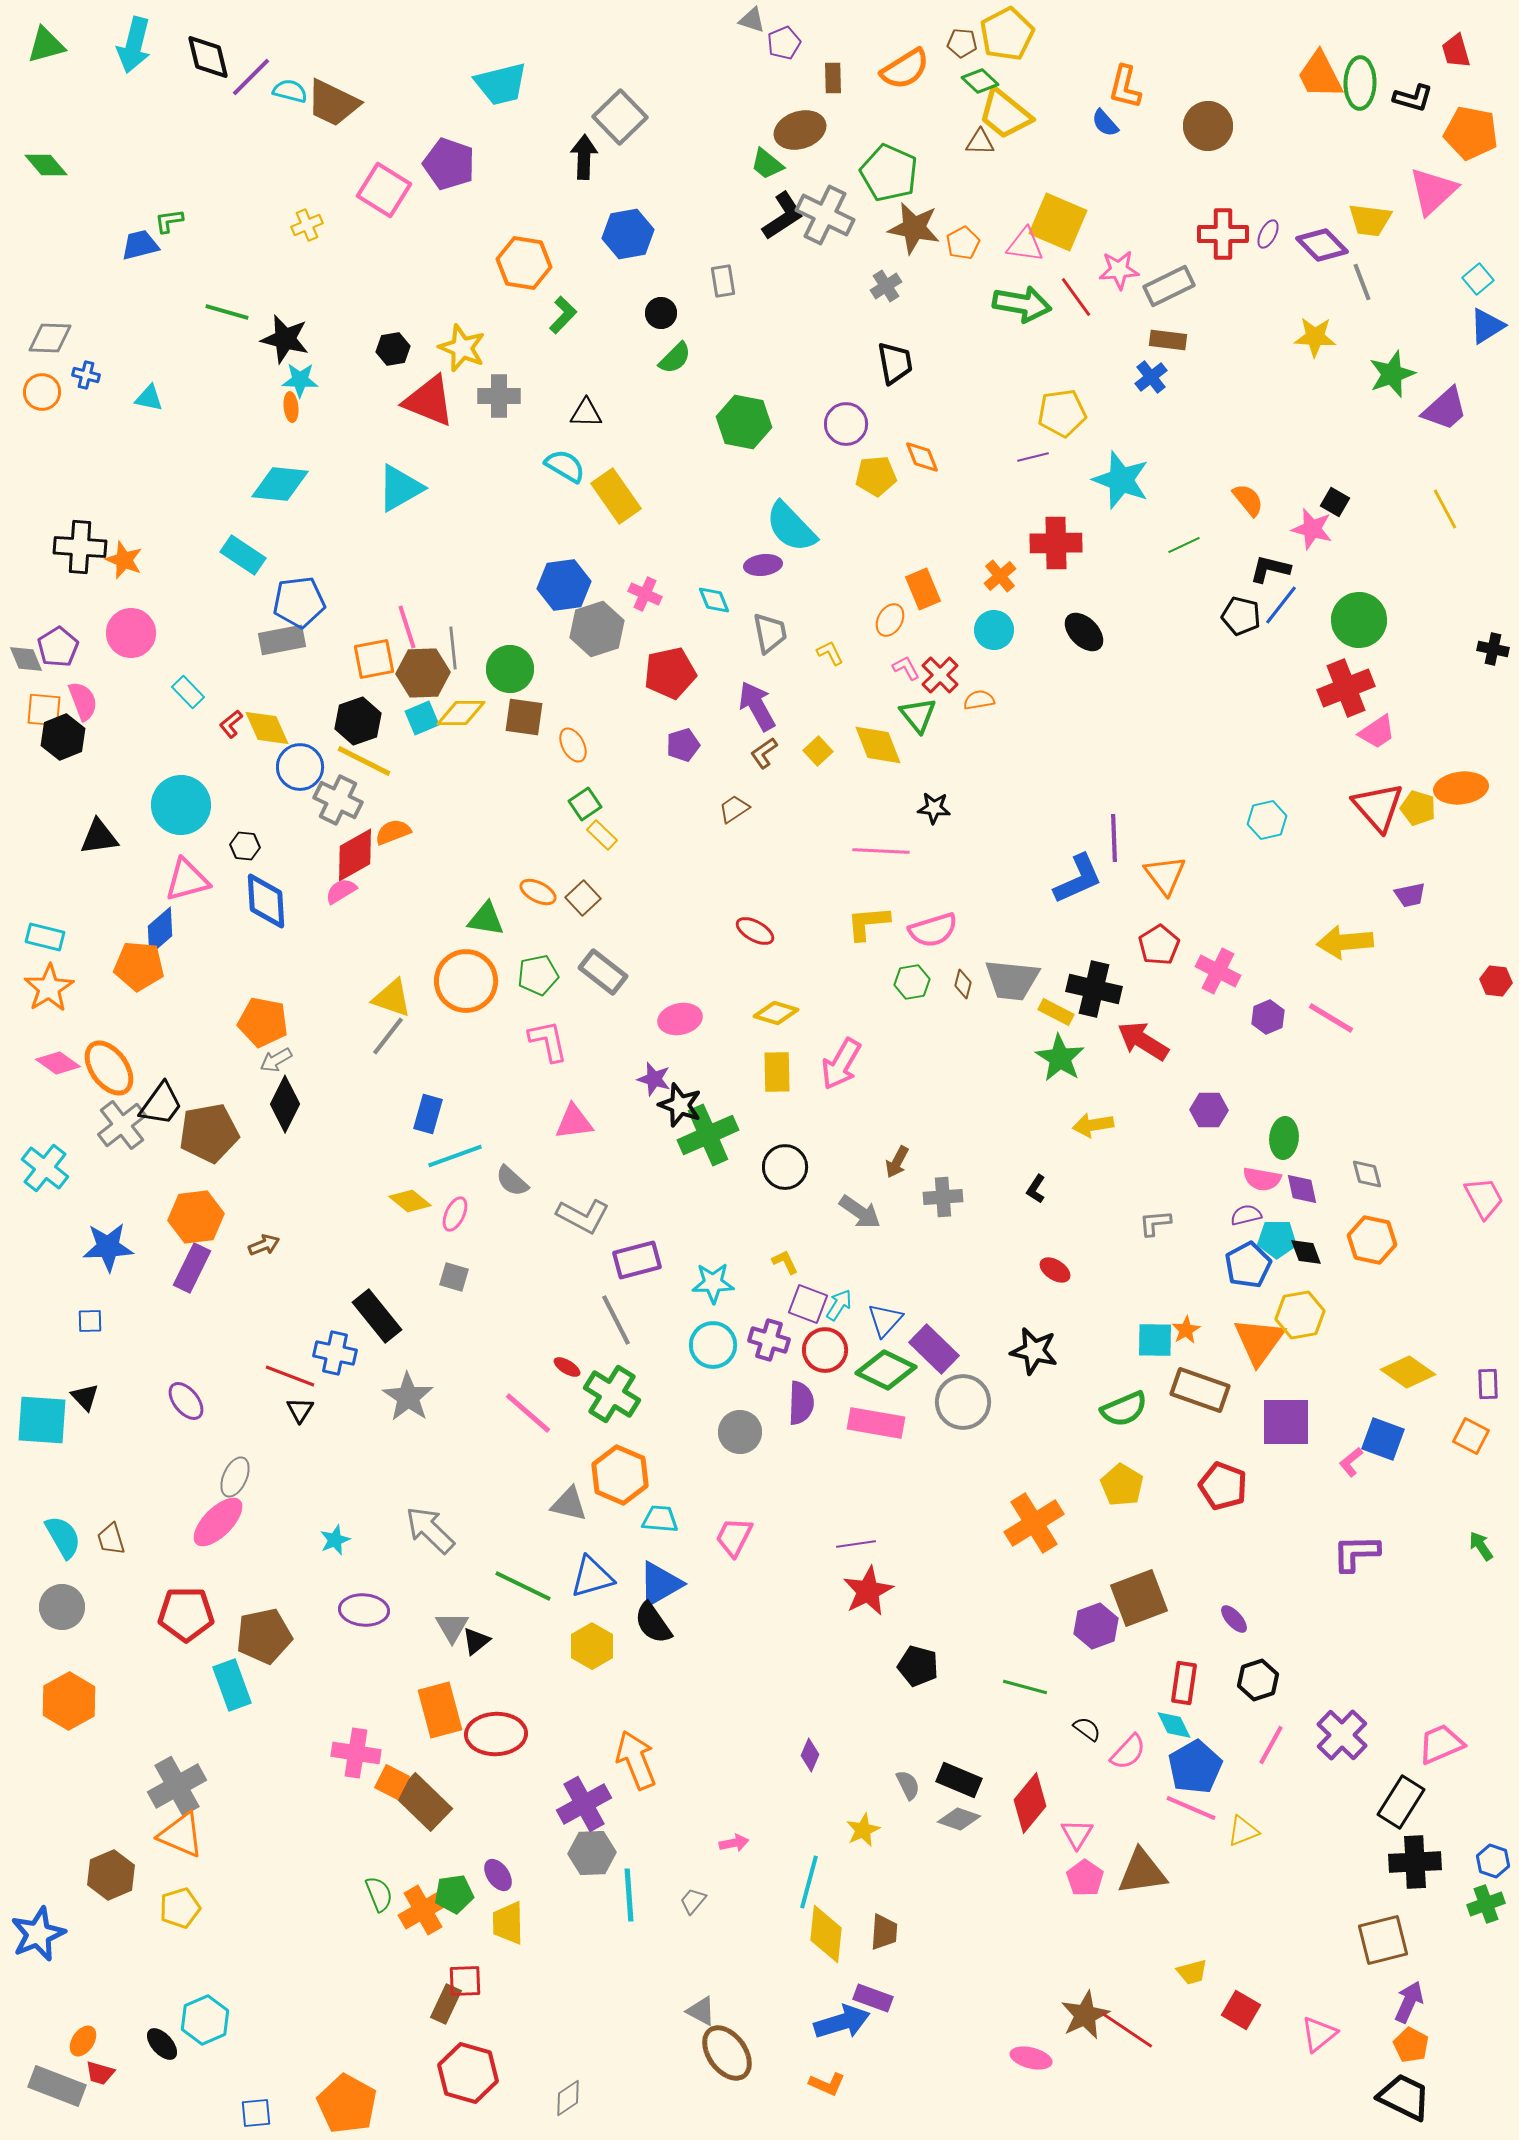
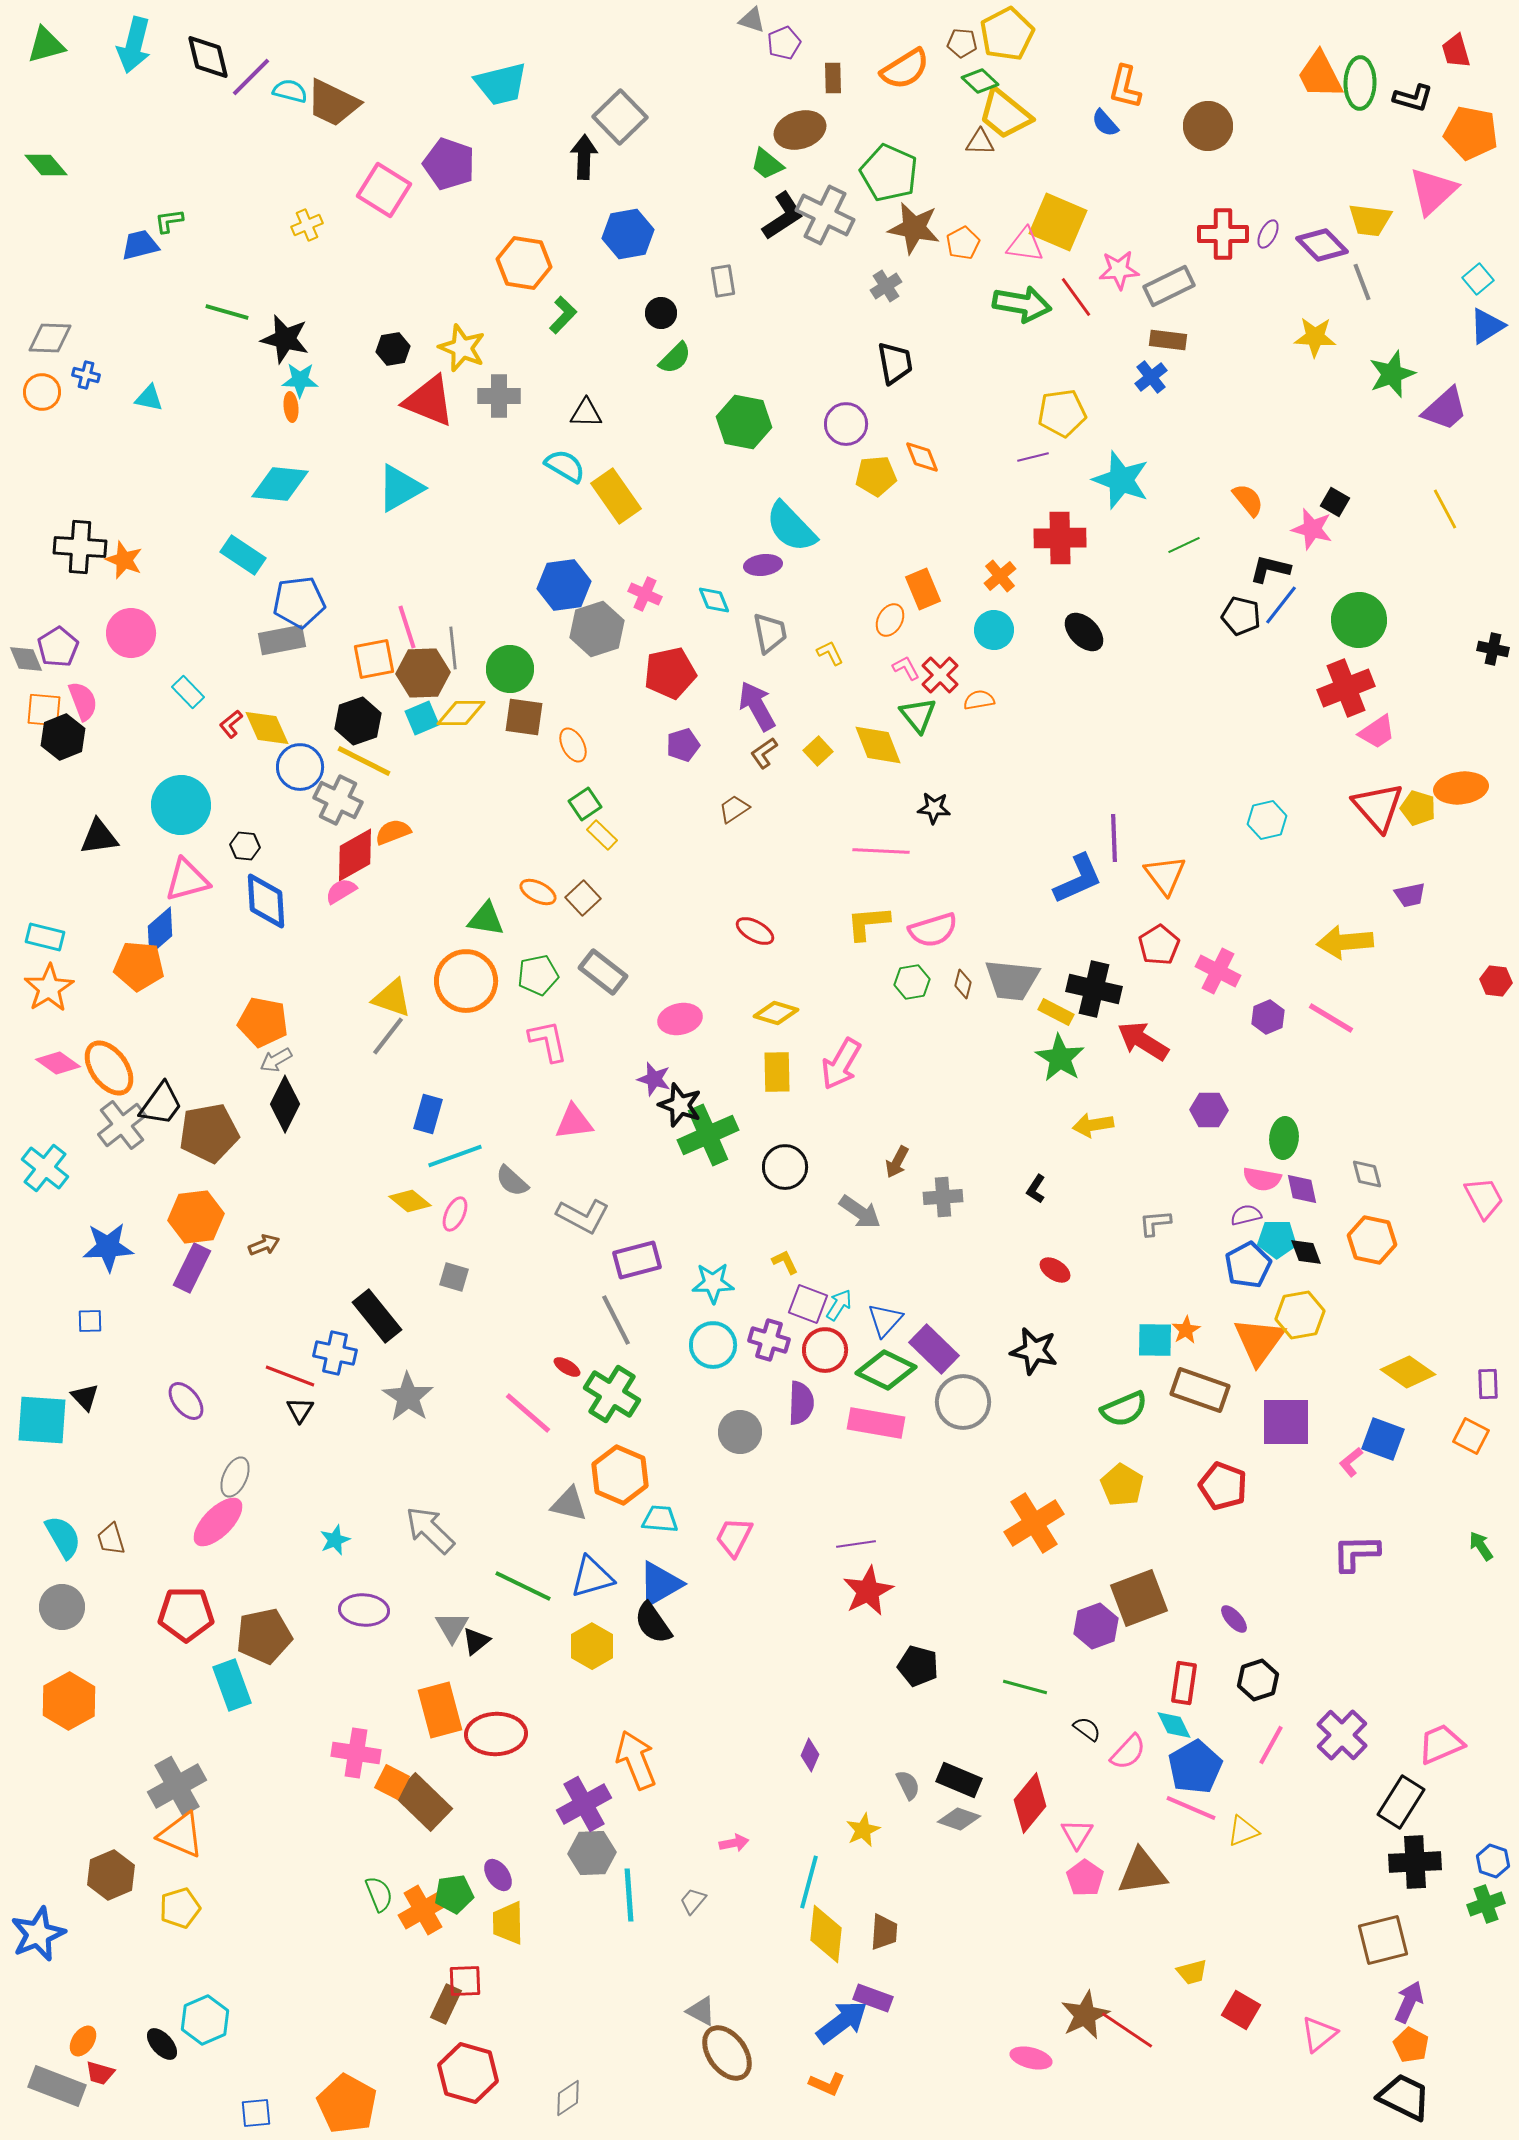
red cross at (1056, 543): moved 4 px right, 5 px up
blue arrow at (842, 2022): rotated 20 degrees counterclockwise
